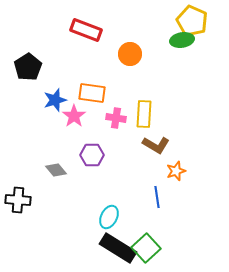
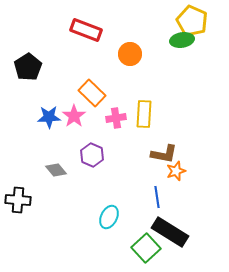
orange rectangle: rotated 36 degrees clockwise
blue star: moved 6 px left, 17 px down; rotated 15 degrees clockwise
pink cross: rotated 18 degrees counterclockwise
brown L-shape: moved 8 px right, 9 px down; rotated 20 degrees counterclockwise
purple hexagon: rotated 25 degrees clockwise
black rectangle: moved 52 px right, 16 px up
